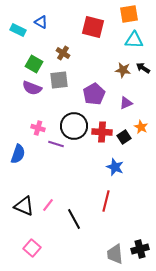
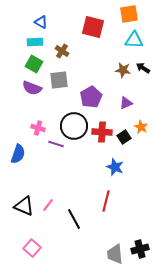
cyan rectangle: moved 17 px right, 12 px down; rotated 28 degrees counterclockwise
brown cross: moved 1 px left, 2 px up
purple pentagon: moved 3 px left, 3 px down
